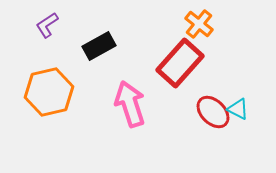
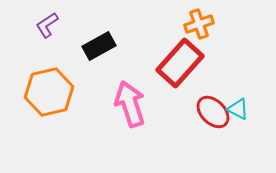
orange cross: rotated 32 degrees clockwise
